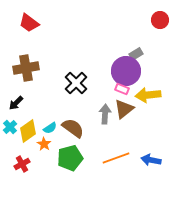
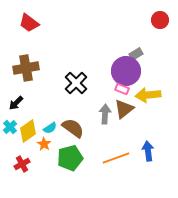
blue arrow: moved 3 px left, 9 px up; rotated 72 degrees clockwise
